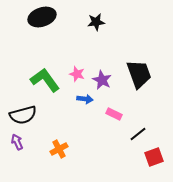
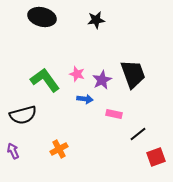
black ellipse: rotated 32 degrees clockwise
black star: moved 2 px up
black trapezoid: moved 6 px left
purple star: rotated 18 degrees clockwise
pink rectangle: rotated 14 degrees counterclockwise
purple arrow: moved 4 px left, 9 px down
red square: moved 2 px right
